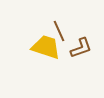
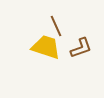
brown line: moved 3 px left, 5 px up
